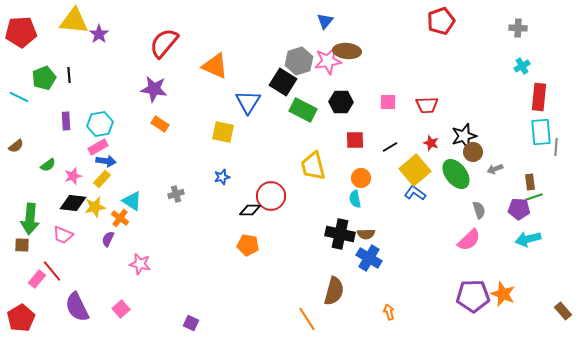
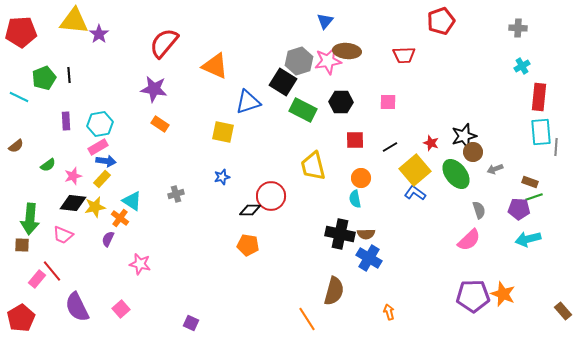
blue triangle at (248, 102): rotated 40 degrees clockwise
red trapezoid at (427, 105): moved 23 px left, 50 px up
brown rectangle at (530, 182): rotated 63 degrees counterclockwise
